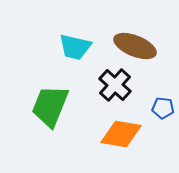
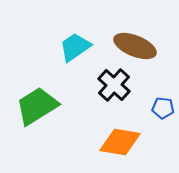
cyan trapezoid: rotated 132 degrees clockwise
black cross: moved 1 px left
green trapezoid: moved 13 px left; rotated 36 degrees clockwise
orange diamond: moved 1 px left, 8 px down
